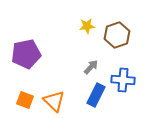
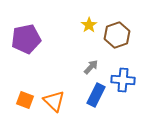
yellow star: moved 2 px right, 1 px up; rotated 28 degrees counterclockwise
purple pentagon: moved 15 px up
